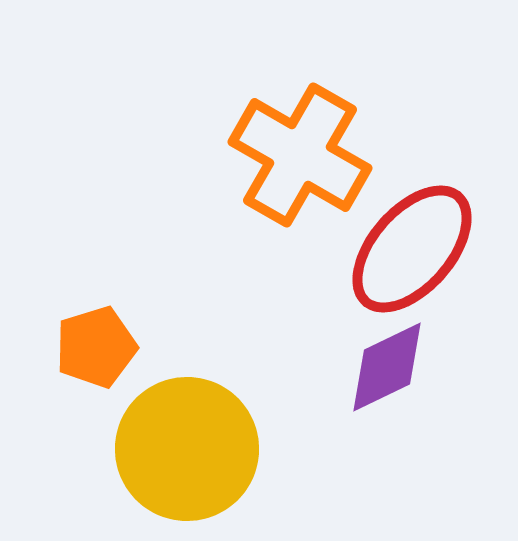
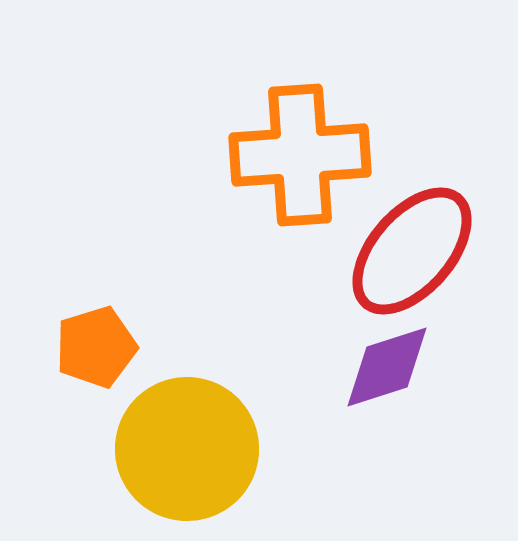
orange cross: rotated 34 degrees counterclockwise
red ellipse: moved 2 px down
purple diamond: rotated 8 degrees clockwise
